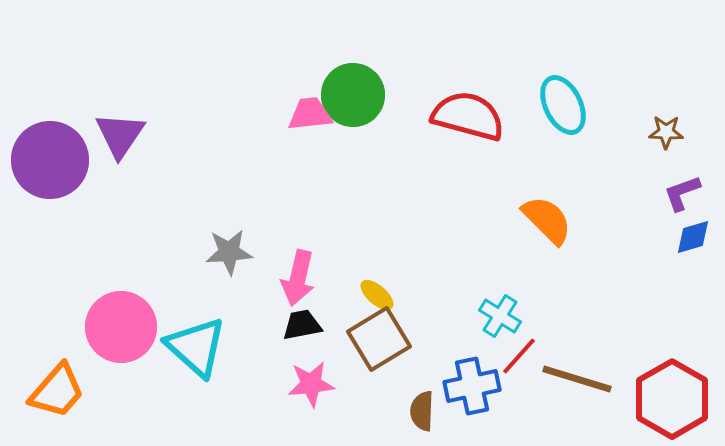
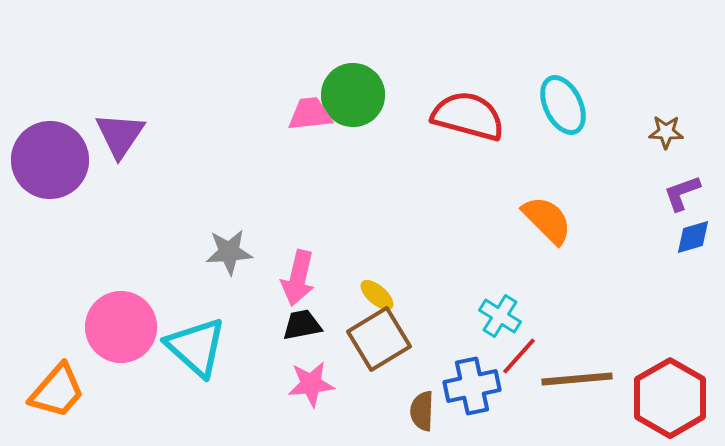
brown line: rotated 22 degrees counterclockwise
red hexagon: moved 2 px left, 1 px up
